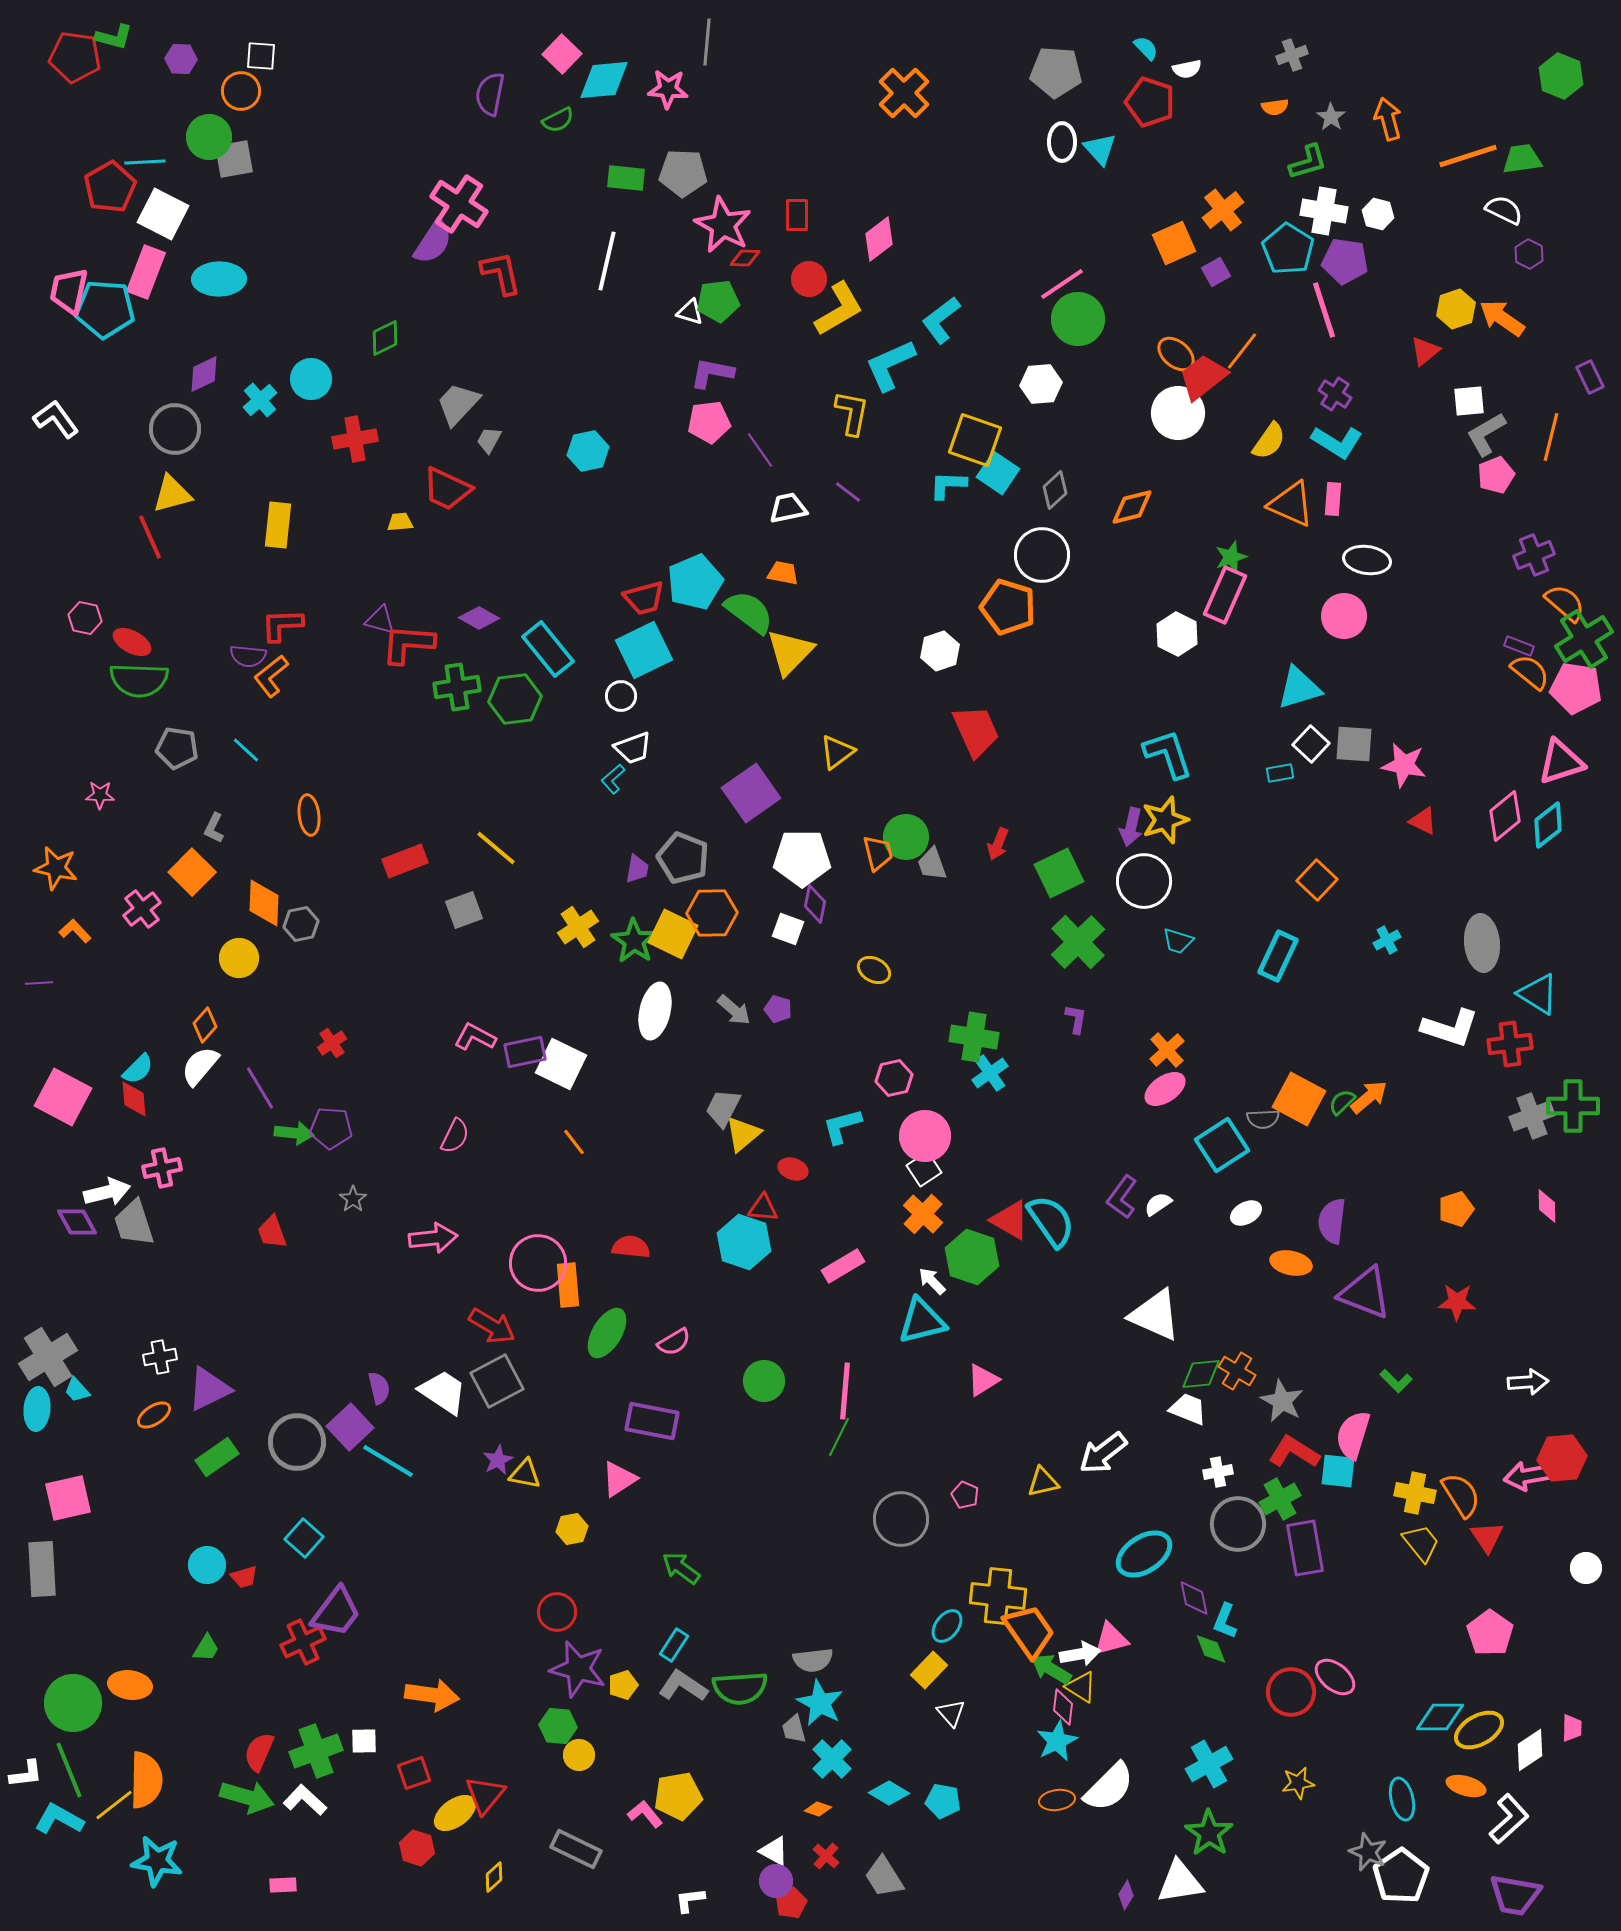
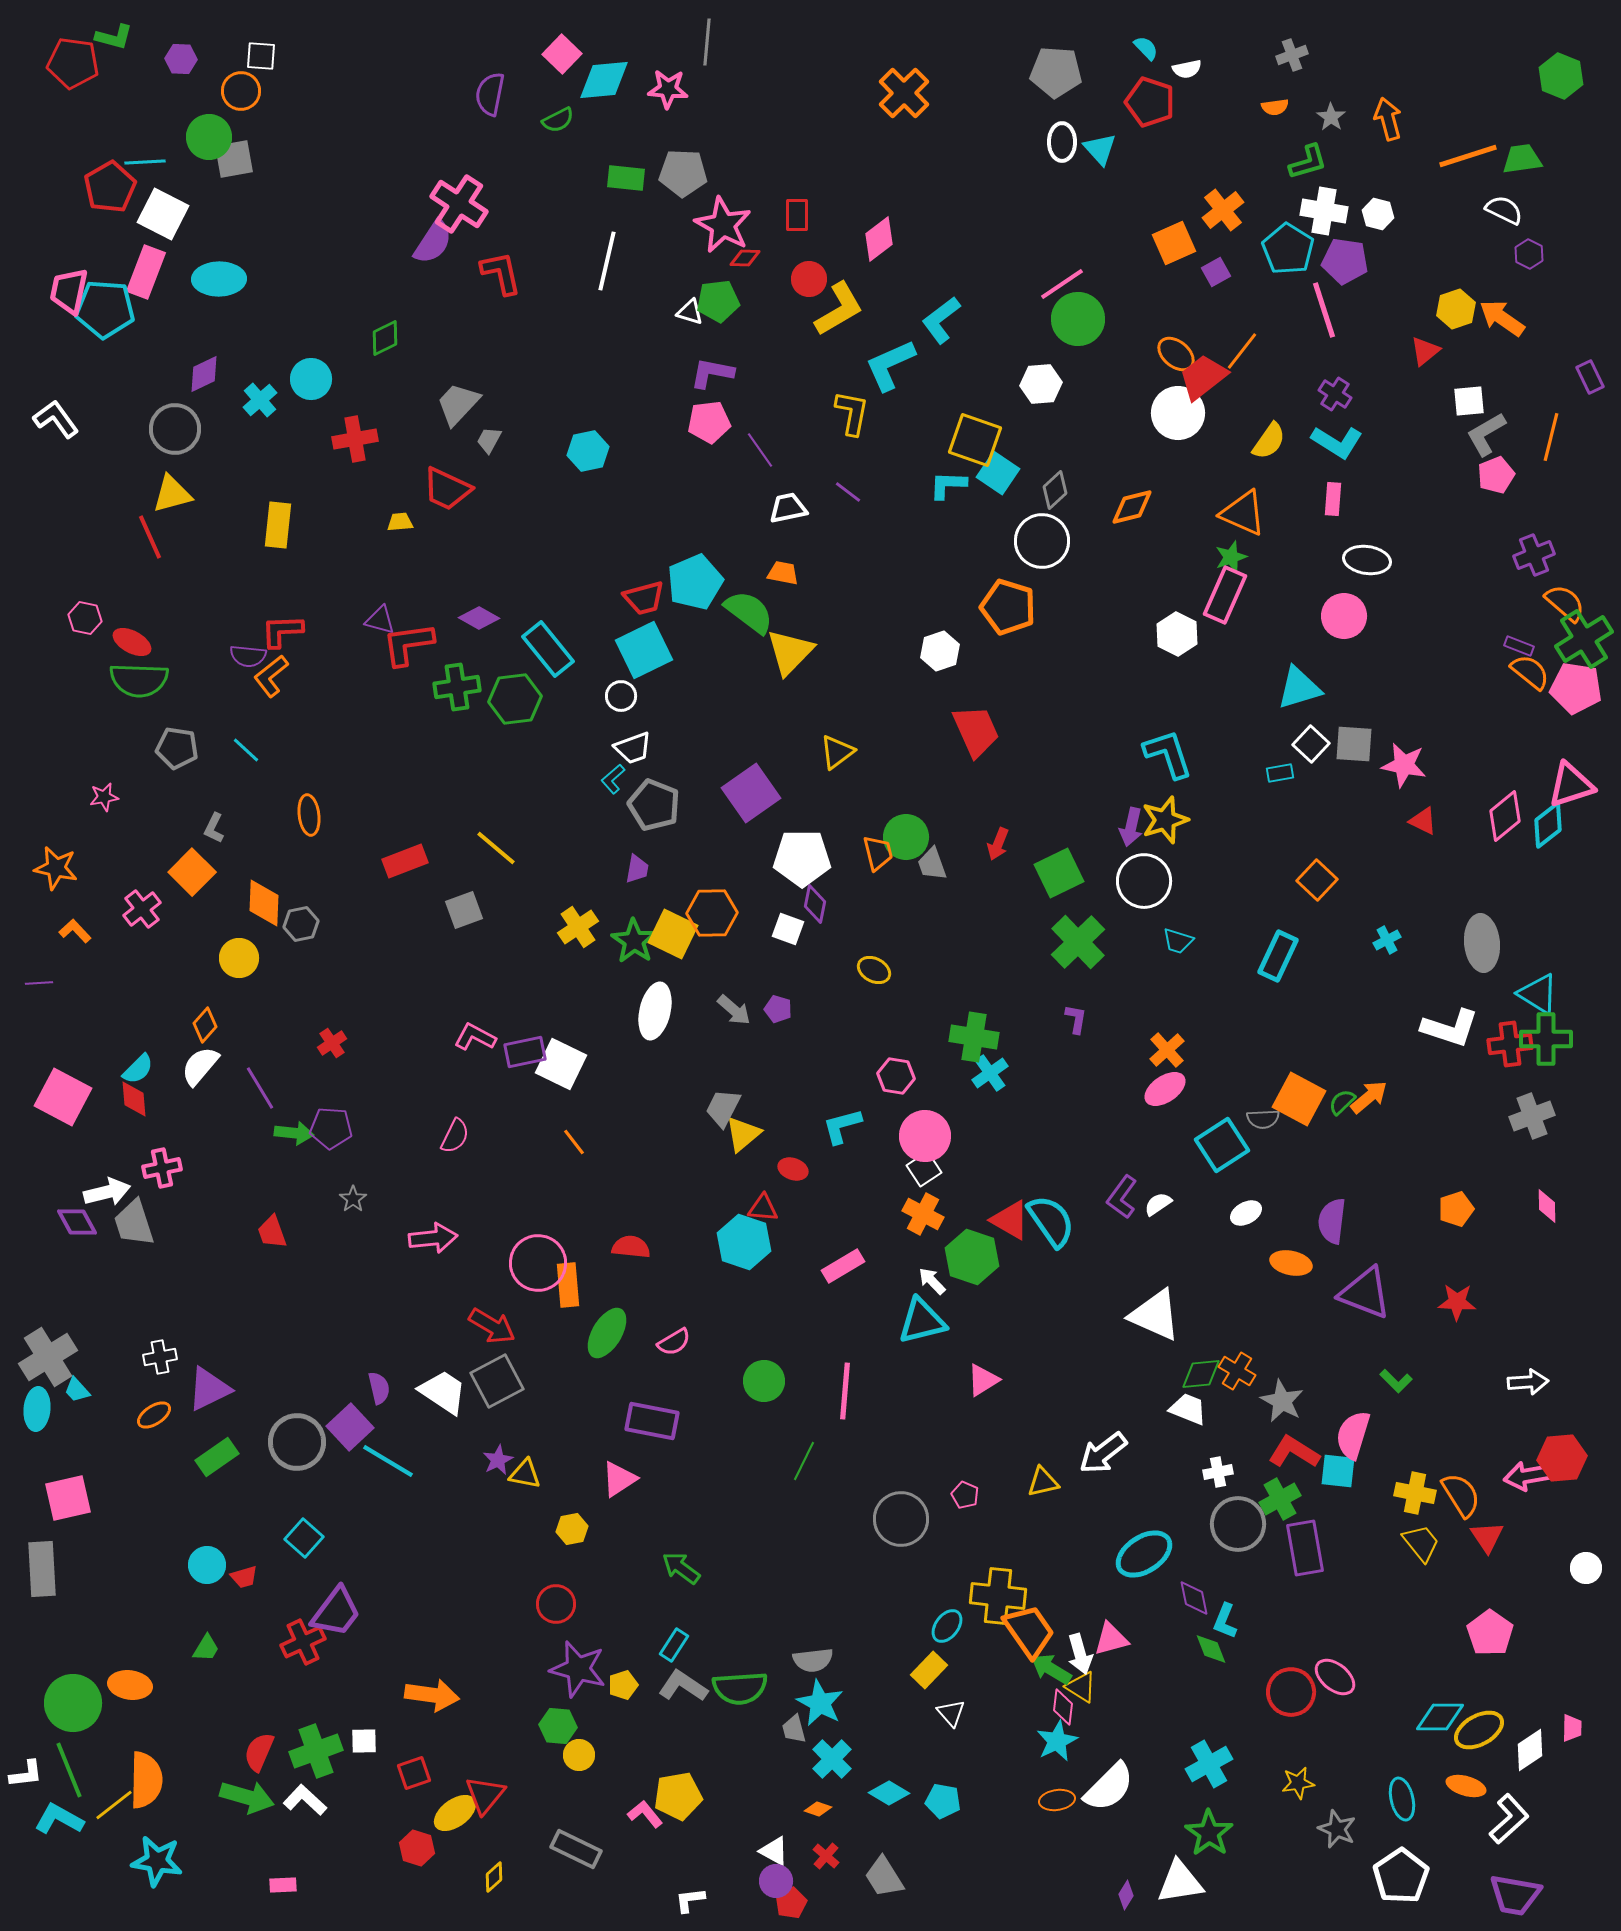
red pentagon at (75, 57): moved 2 px left, 6 px down
orange triangle at (1291, 504): moved 48 px left, 9 px down
white circle at (1042, 555): moved 14 px up
red L-shape at (282, 625): moved 6 px down
red L-shape at (408, 644): rotated 12 degrees counterclockwise
pink triangle at (1561, 762): moved 10 px right, 23 px down
pink star at (100, 795): moved 4 px right, 2 px down; rotated 12 degrees counterclockwise
gray pentagon at (683, 858): moved 29 px left, 53 px up
pink hexagon at (894, 1078): moved 2 px right, 2 px up; rotated 21 degrees clockwise
green cross at (1573, 1106): moved 27 px left, 67 px up
orange cross at (923, 1214): rotated 15 degrees counterclockwise
green line at (839, 1437): moved 35 px left, 24 px down
red circle at (557, 1612): moved 1 px left, 8 px up
white arrow at (1080, 1654): rotated 84 degrees clockwise
gray star at (1368, 1852): moved 31 px left, 23 px up
